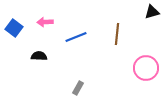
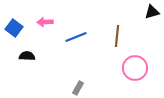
brown line: moved 2 px down
black semicircle: moved 12 px left
pink circle: moved 11 px left
